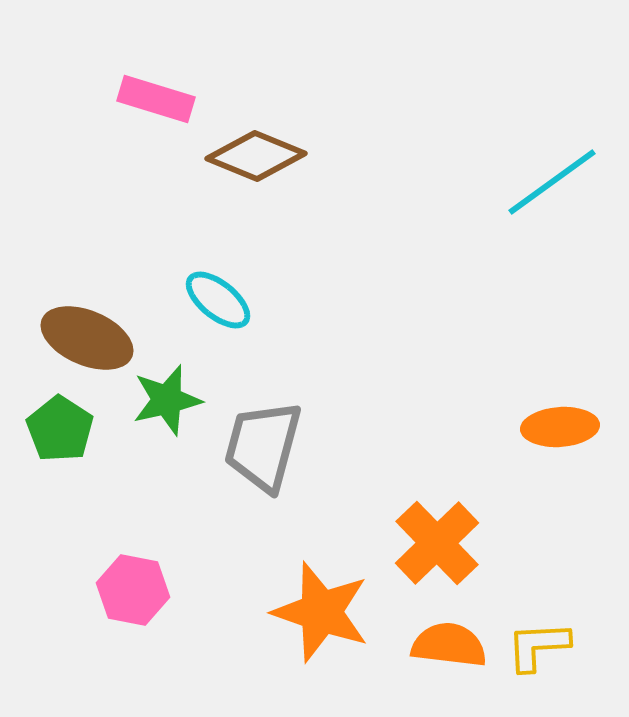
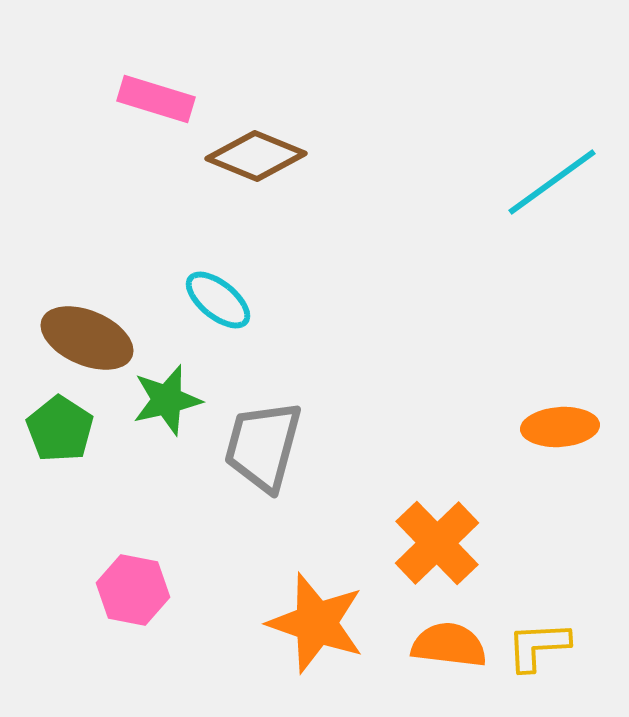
orange star: moved 5 px left, 11 px down
